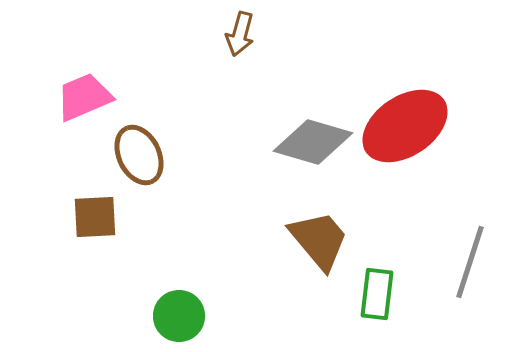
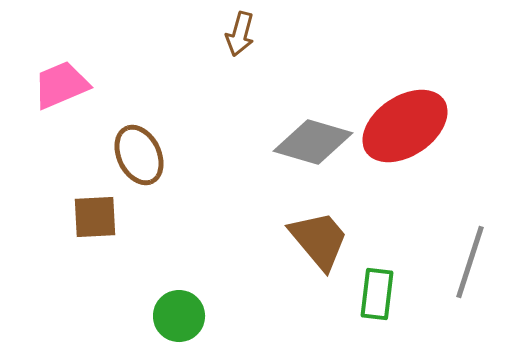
pink trapezoid: moved 23 px left, 12 px up
